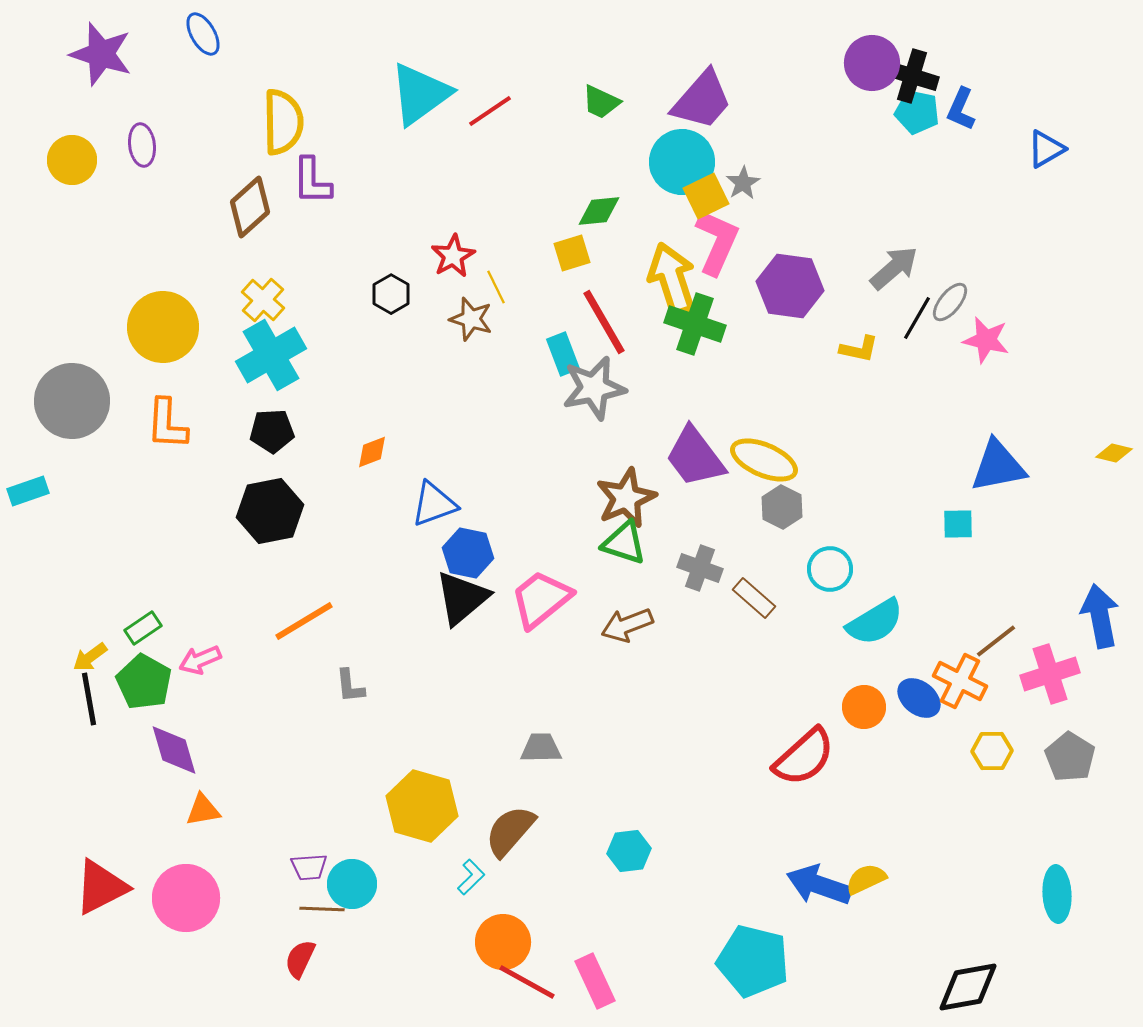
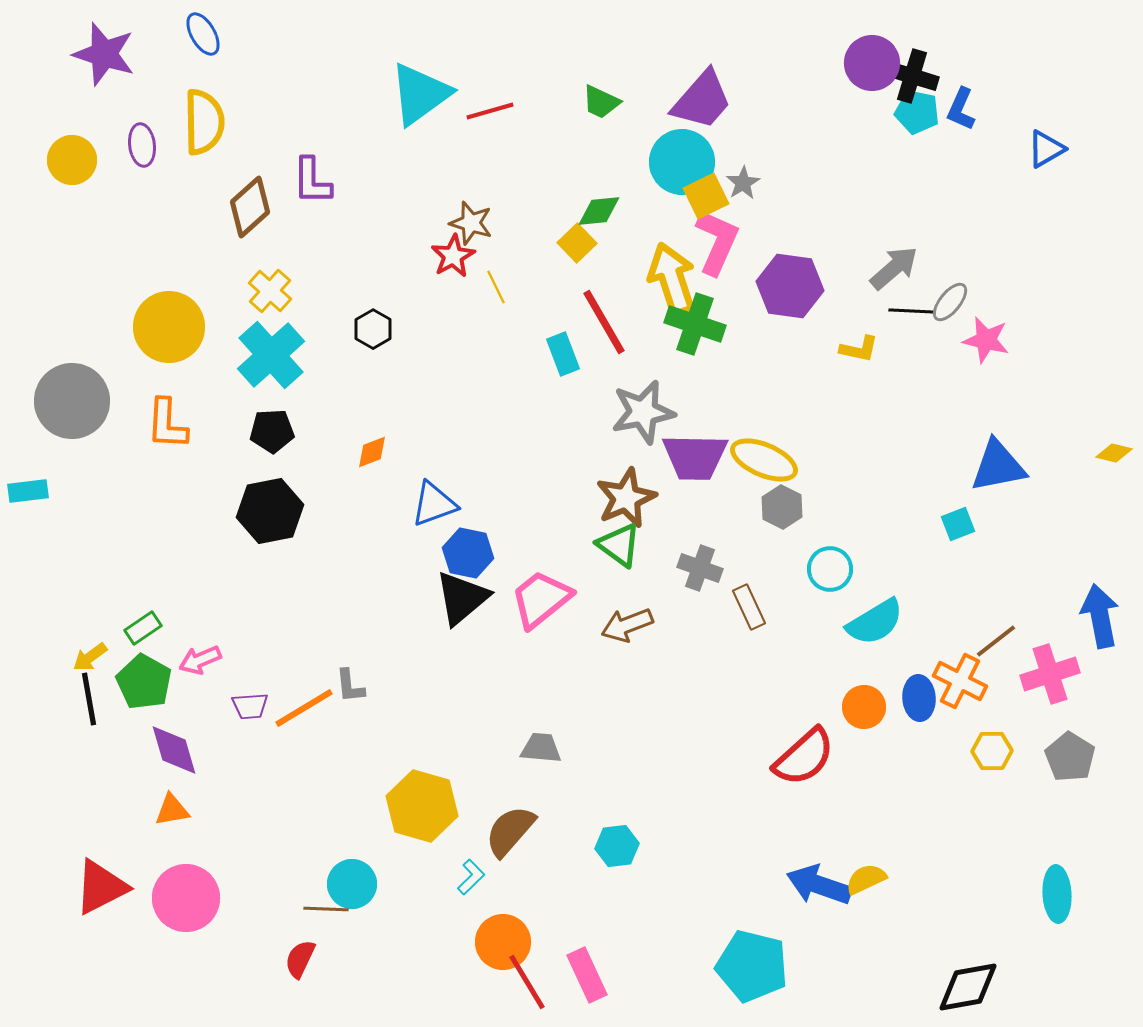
purple star at (101, 54): moved 3 px right
red line at (490, 111): rotated 18 degrees clockwise
yellow semicircle at (283, 122): moved 79 px left
yellow square at (572, 253): moved 5 px right, 10 px up; rotated 27 degrees counterclockwise
black hexagon at (391, 294): moved 18 px left, 35 px down
yellow cross at (263, 300): moved 7 px right, 9 px up
black line at (917, 318): moved 5 px left, 7 px up; rotated 63 degrees clockwise
brown star at (471, 319): moved 96 px up
yellow circle at (163, 327): moved 6 px right
cyan cross at (271, 355): rotated 12 degrees counterclockwise
gray star at (594, 388): moved 49 px right, 24 px down
purple trapezoid at (695, 457): rotated 52 degrees counterclockwise
cyan rectangle at (28, 491): rotated 12 degrees clockwise
cyan square at (958, 524): rotated 20 degrees counterclockwise
green triangle at (624, 543): moved 5 px left, 2 px down; rotated 18 degrees clockwise
brown rectangle at (754, 598): moved 5 px left, 9 px down; rotated 24 degrees clockwise
orange line at (304, 621): moved 87 px down
blue ellipse at (919, 698): rotated 48 degrees clockwise
gray trapezoid at (541, 748): rotated 6 degrees clockwise
orange triangle at (203, 810): moved 31 px left
cyan hexagon at (629, 851): moved 12 px left, 5 px up
purple trapezoid at (309, 867): moved 59 px left, 161 px up
brown line at (322, 909): moved 4 px right
cyan pentagon at (753, 961): moved 1 px left, 5 px down
pink rectangle at (595, 981): moved 8 px left, 6 px up
red line at (527, 982): rotated 30 degrees clockwise
